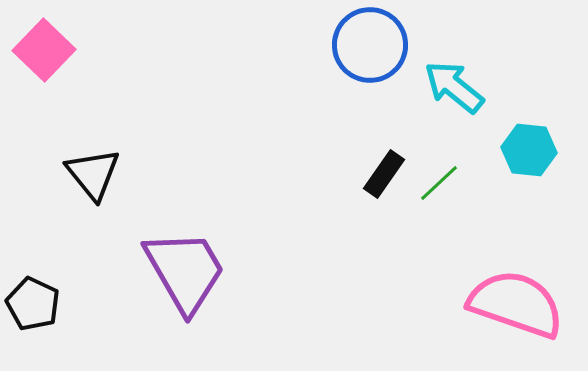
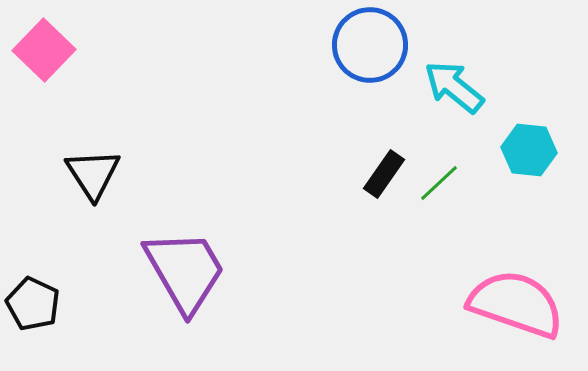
black triangle: rotated 6 degrees clockwise
